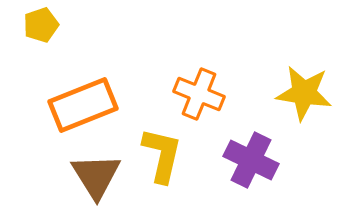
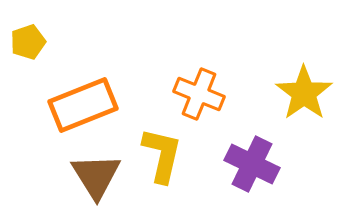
yellow pentagon: moved 13 px left, 17 px down
yellow star: rotated 28 degrees clockwise
purple cross: moved 1 px right, 4 px down
